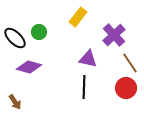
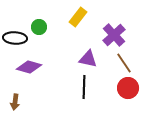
green circle: moved 5 px up
black ellipse: rotated 40 degrees counterclockwise
brown line: moved 6 px left
red circle: moved 2 px right
brown arrow: rotated 42 degrees clockwise
